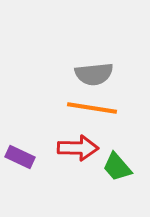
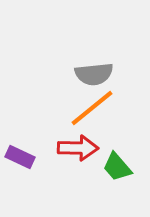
orange line: rotated 48 degrees counterclockwise
